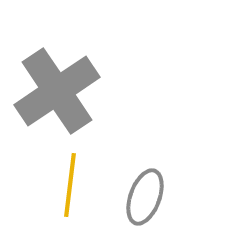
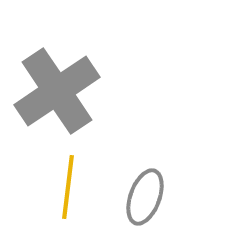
yellow line: moved 2 px left, 2 px down
